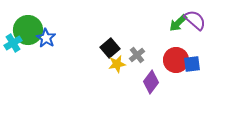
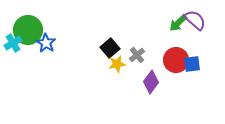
blue star: moved 5 px down
